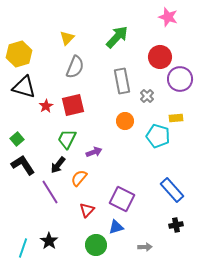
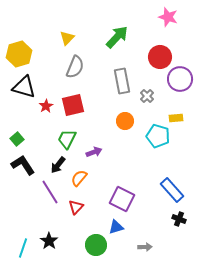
red triangle: moved 11 px left, 3 px up
black cross: moved 3 px right, 6 px up; rotated 32 degrees clockwise
